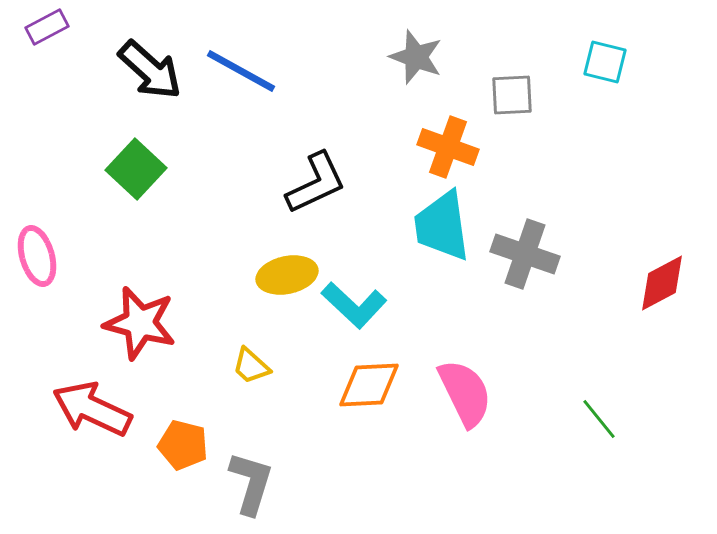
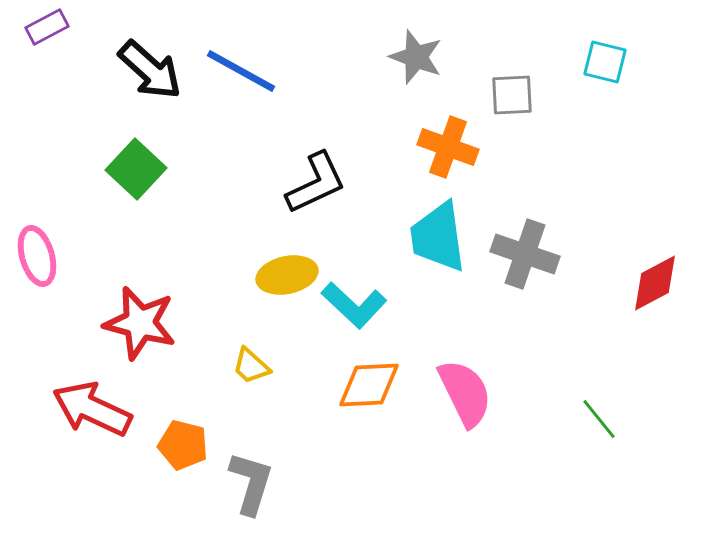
cyan trapezoid: moved 4 px left, 11 px down
red diamond: moved 7 px left
